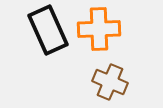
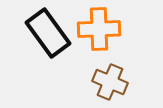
black rectangle: moved 3 px down; rotated 12 degrees counterclockwise
